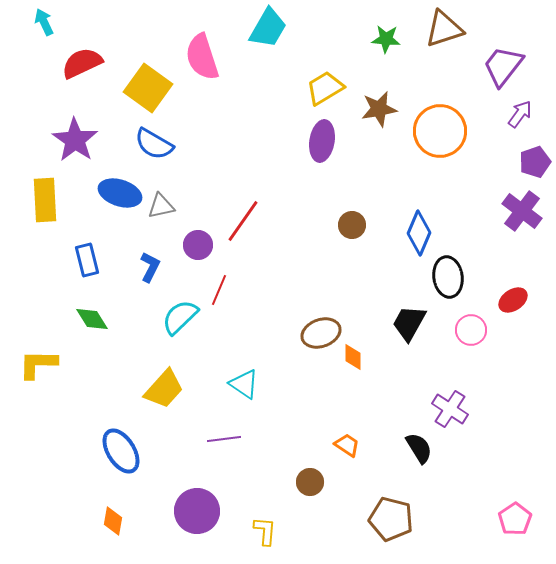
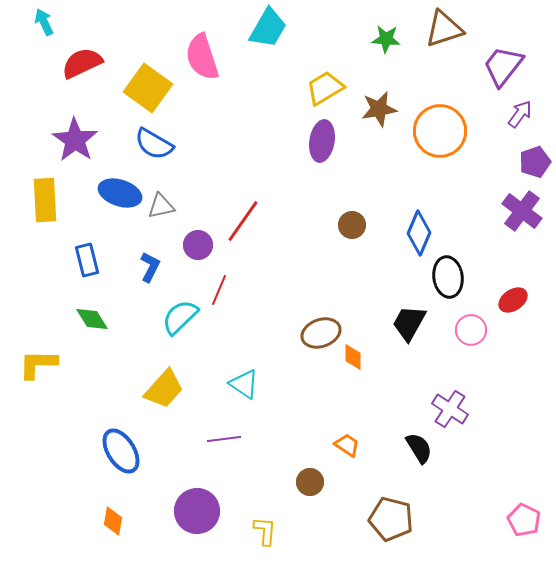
pink pentagon at (515, 519): moved 9 px right, 1 px down; rotated 12 degrees counterclockwise
